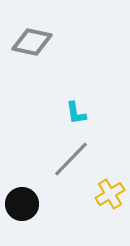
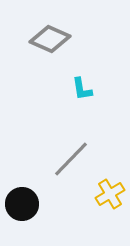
gray diamond: moved 18 px right, 3 px up; rotated 12 degrees clockwise
cyan L-shape: moved 6 px right, 24 px up
